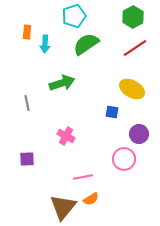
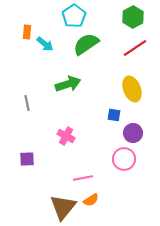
cyan pentagon: rotated 15 degrees counterclockwise
cyan arrow: rotated 54 degrees counterclockwise
green arrow: moved 6 px right, 1 px down
yellow ellipse: rotated 40 degrees clockwise
blue square: moved 2 px right, 3 px down
purple circle: moved 6 px left, 1 px up
pink line: moved 1 px down
orange semicircle: moved 1 px down
